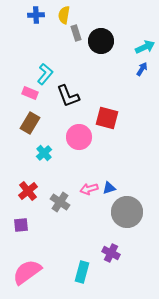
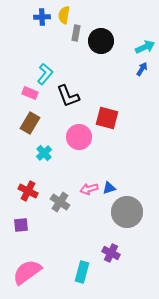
blue cross: moved 6 px right, 2 px down
gray rectangle: rotated 28 degrees clockwise
red cross: rotated 24 degrees counterclockwise
